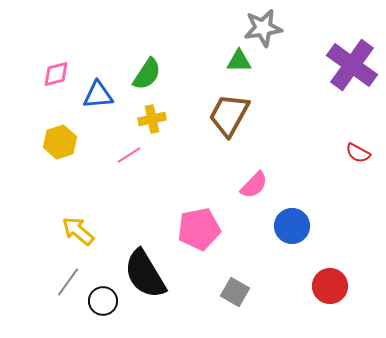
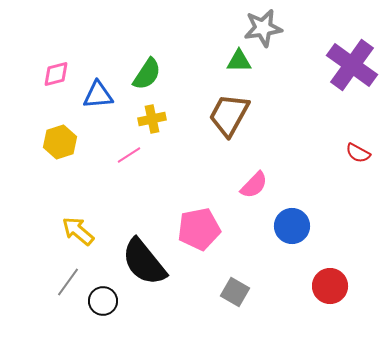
black semicircle: moved 1 px left, 12 px up; rotated 8 degrees counterclockwise
